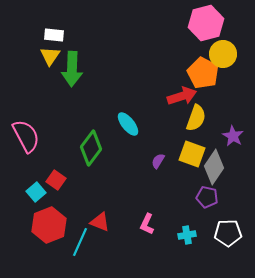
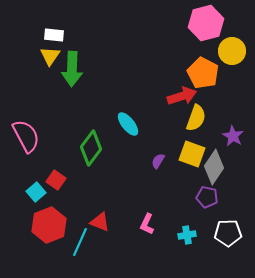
yellow circle: moved 9 px right, 3 px up
